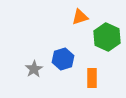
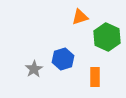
orange rectangle: moved 3 px right, 1 px up
